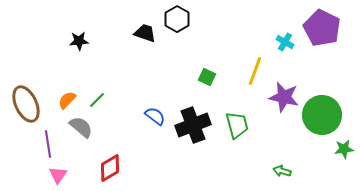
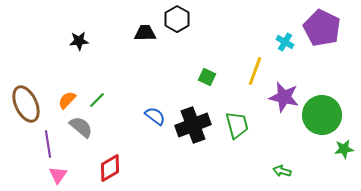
black trapezoid: rotated 20 degrees counterclockwise
